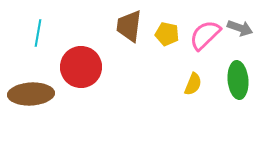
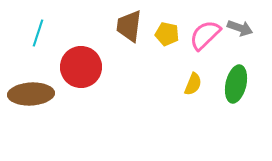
cyan line: rotated 8 degrees clockwise
green ellipse: moved 2 px left, 4 px down; rotated 18 degrees clockwise
